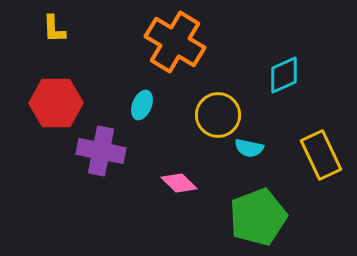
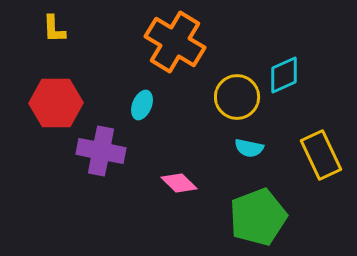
yellow circle: moved 19 px right, 18 px up
